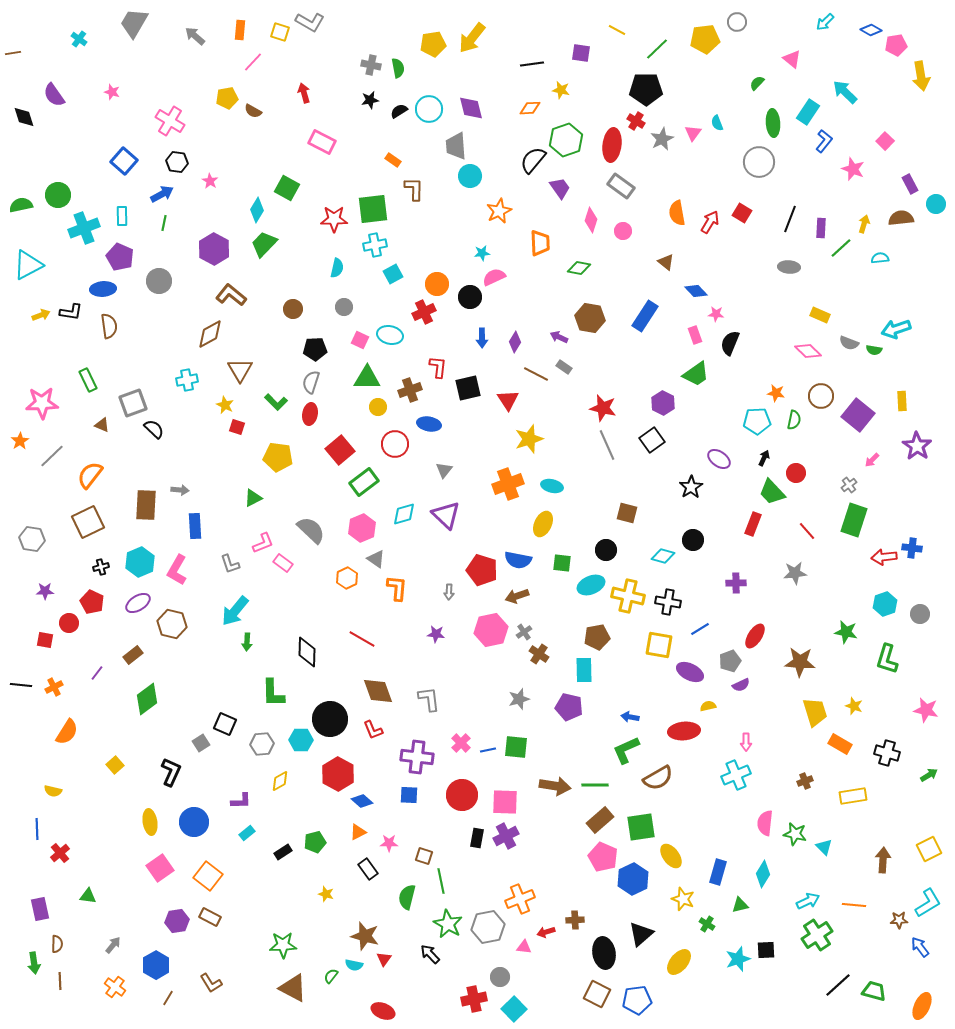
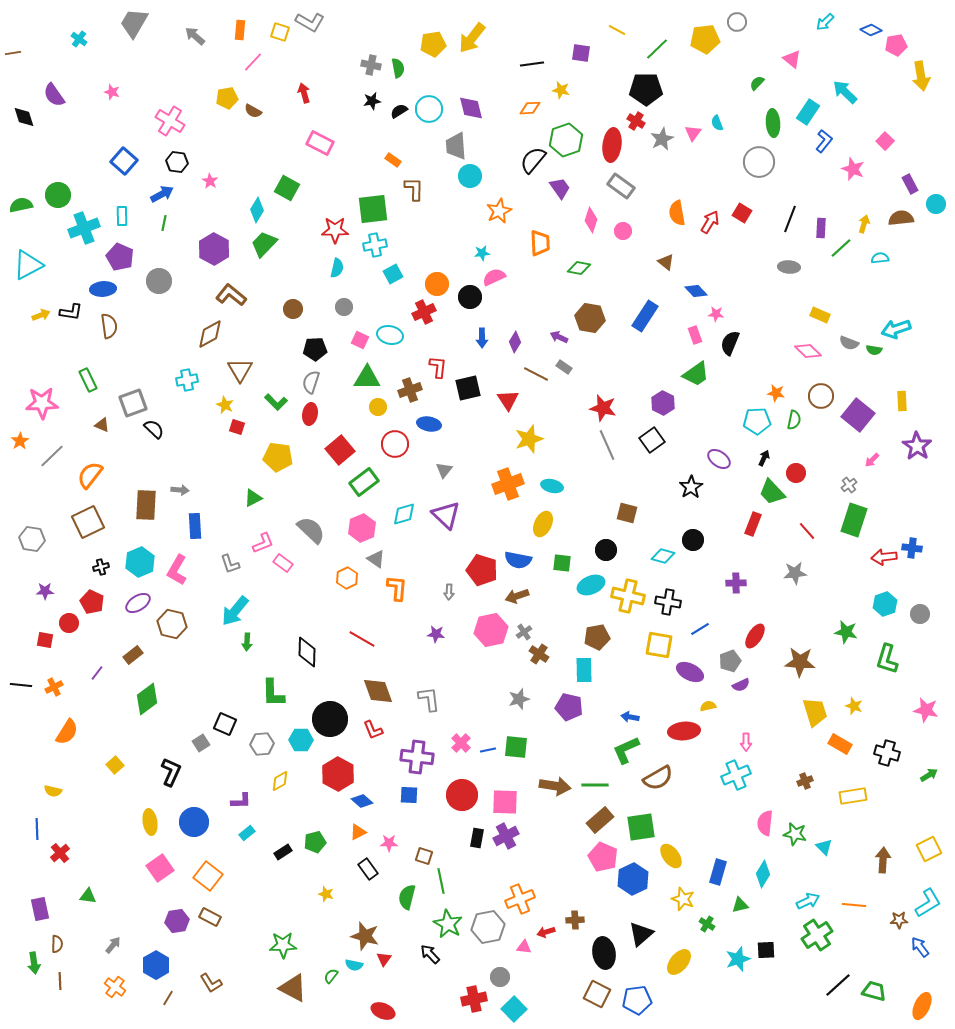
black star at (370, 100): moved 2 px right, 1 px down
pink rectangle at (322, 142): moved 2 px left, 1 px down
red star at (334, 219): moved 1 px right, 11 px down
